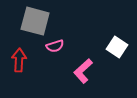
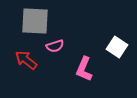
gray square: rotated 12 degrees counterclockwise
red arrow: moved 7 px right; rotated 55 degrees counterclockwise
pink L-shape: moved 1 px right, 2 px up; rotated 25 degrees counterclockwise
